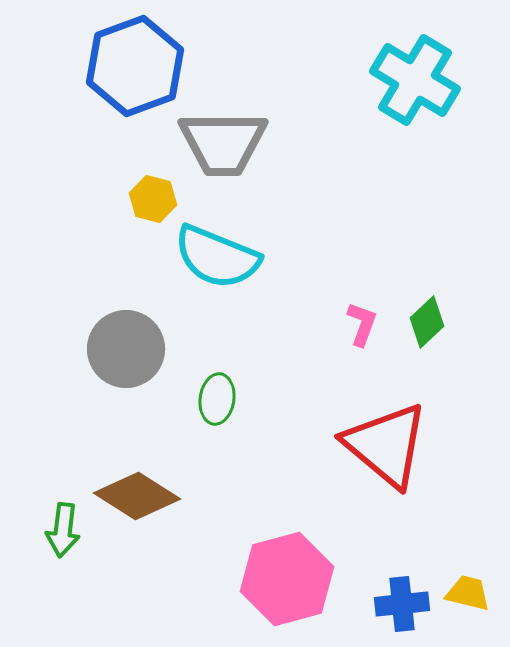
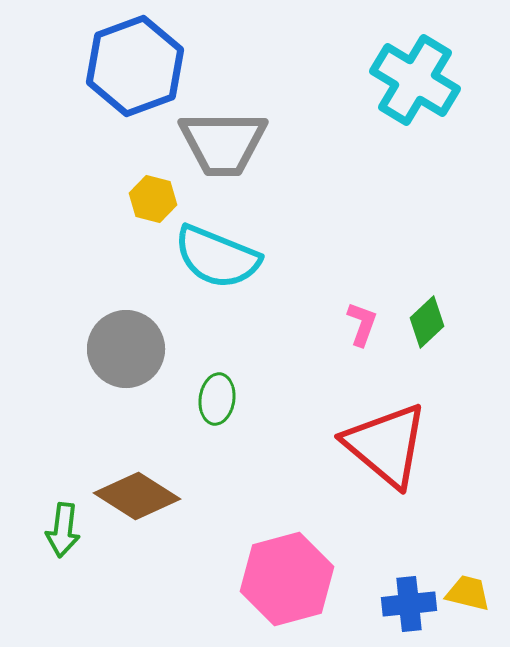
blue cross: moved 7 px right
